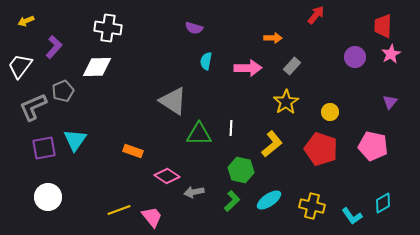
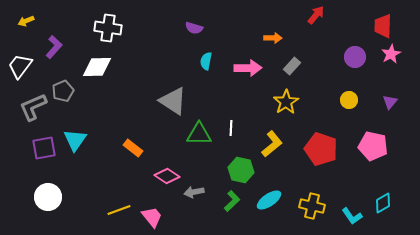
yellow circle: moved 19 px right, 12 px up
orange rectangle: moved 3 px up; rotated 18 degrees clockwise
